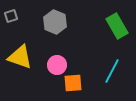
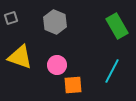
gray square: moved 2 px down
orange square: moved 2 px down
